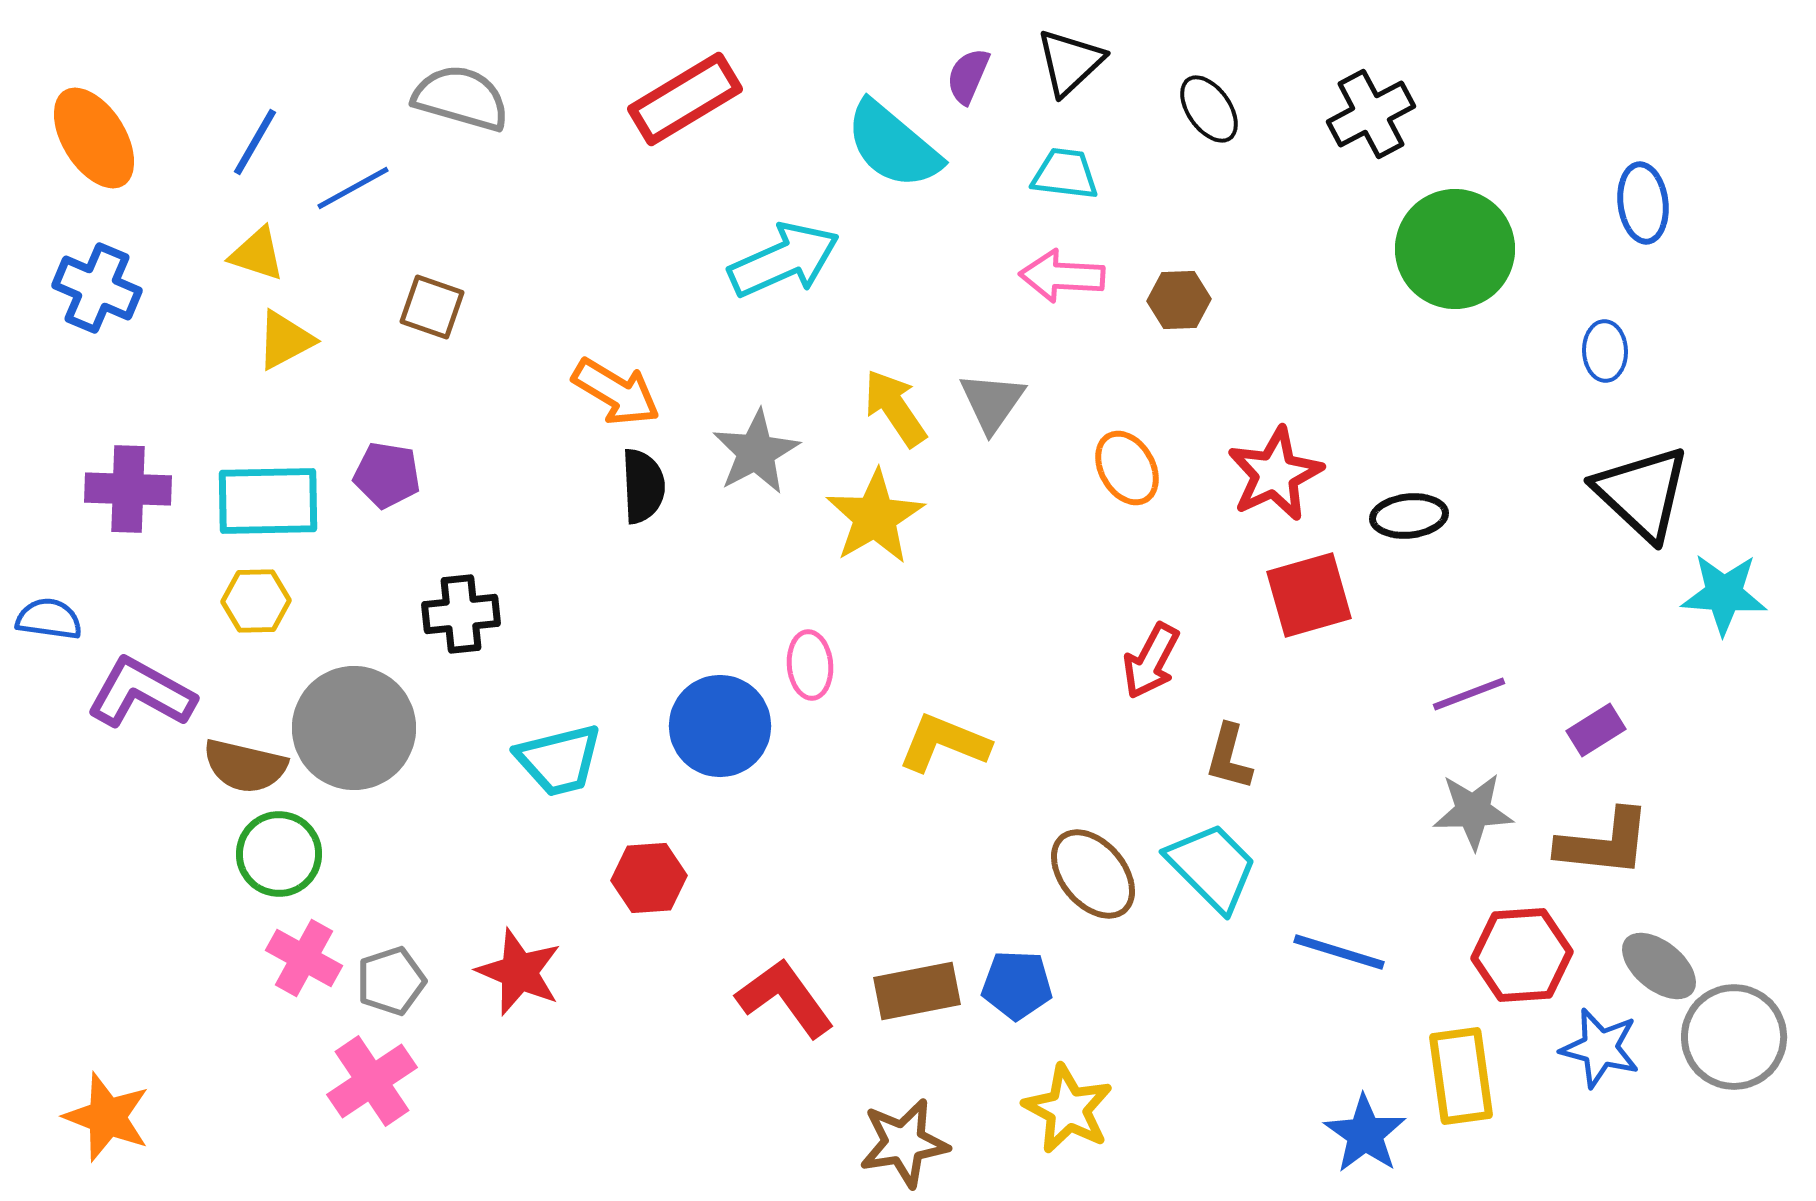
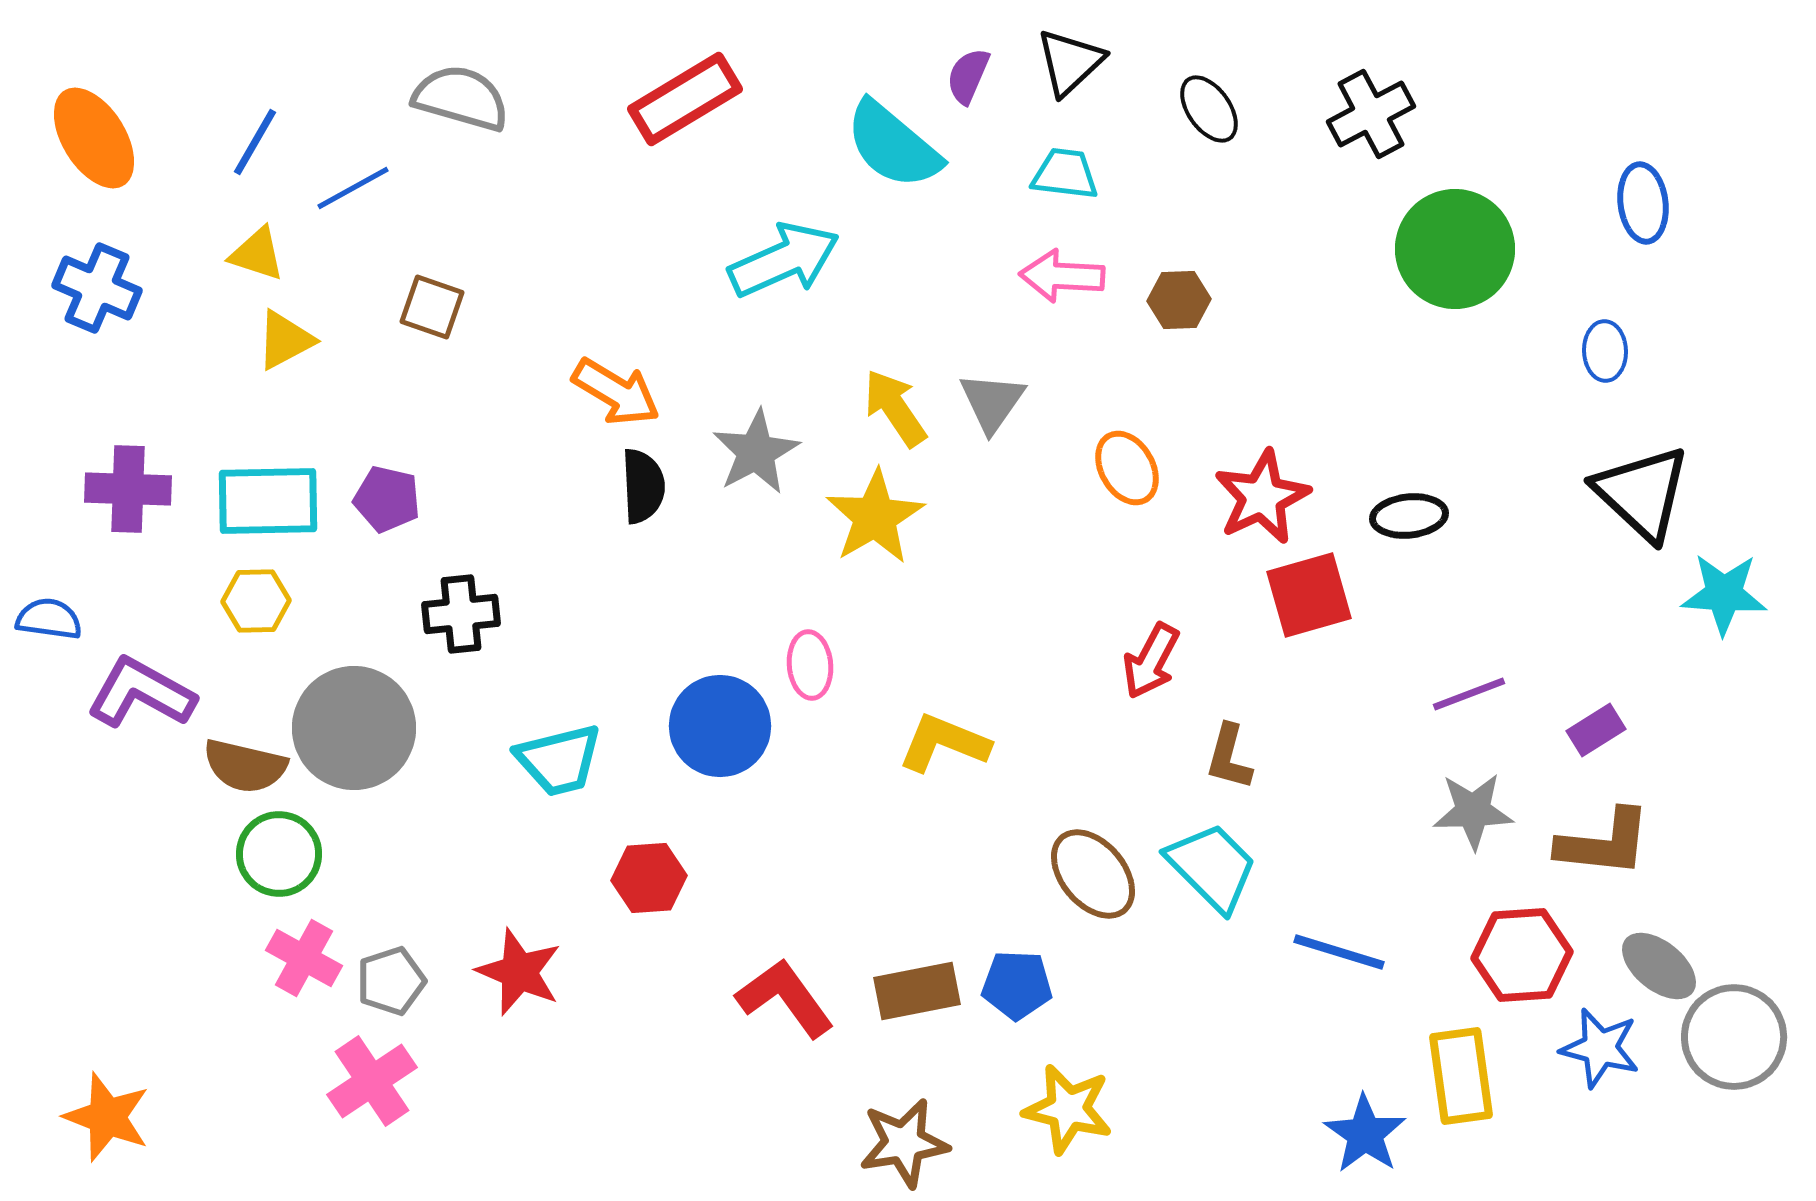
red star at (1275, 474): moved 13 px left, 23 px down
purple pentagon at (387, 475): moved 24 px down; rotated 4 degrees clockwise
yellow star at (1068, 1109): rotated 14 degrees counterclockwise
